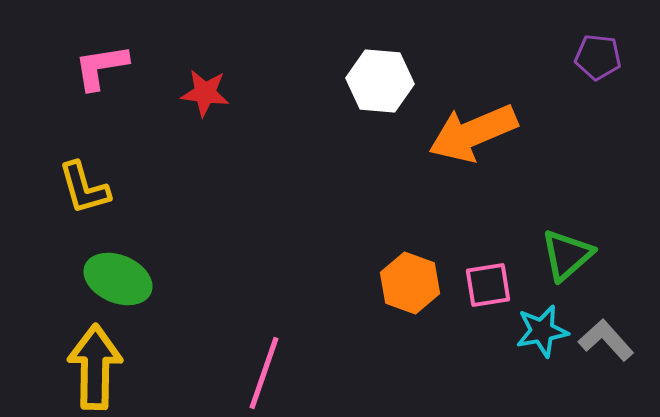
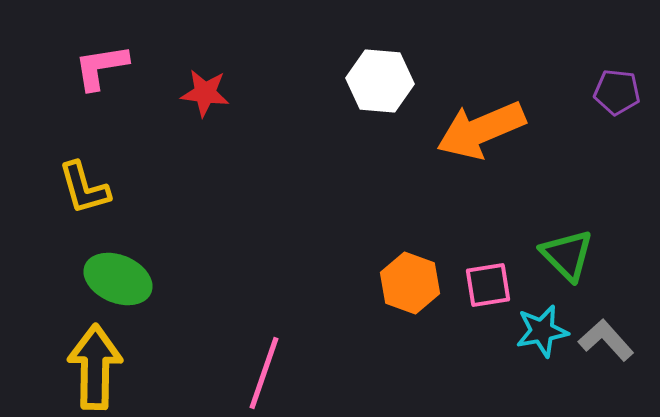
purple pentagon: moved 19 px right, 35 px down
orange arrow: moved 8 px right, 3 px up
green triangle: rotated 34 degrees counterclockwise
